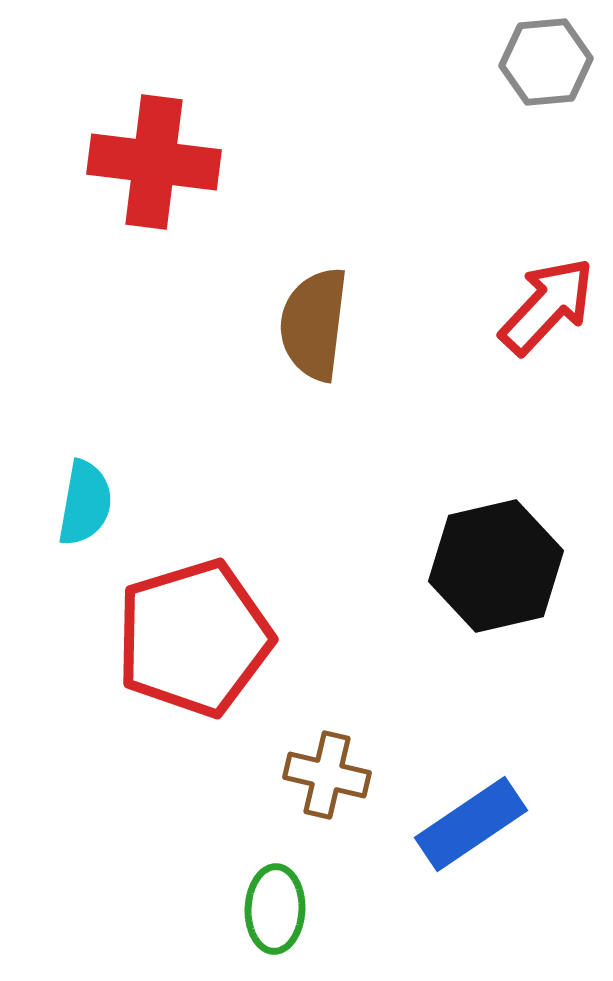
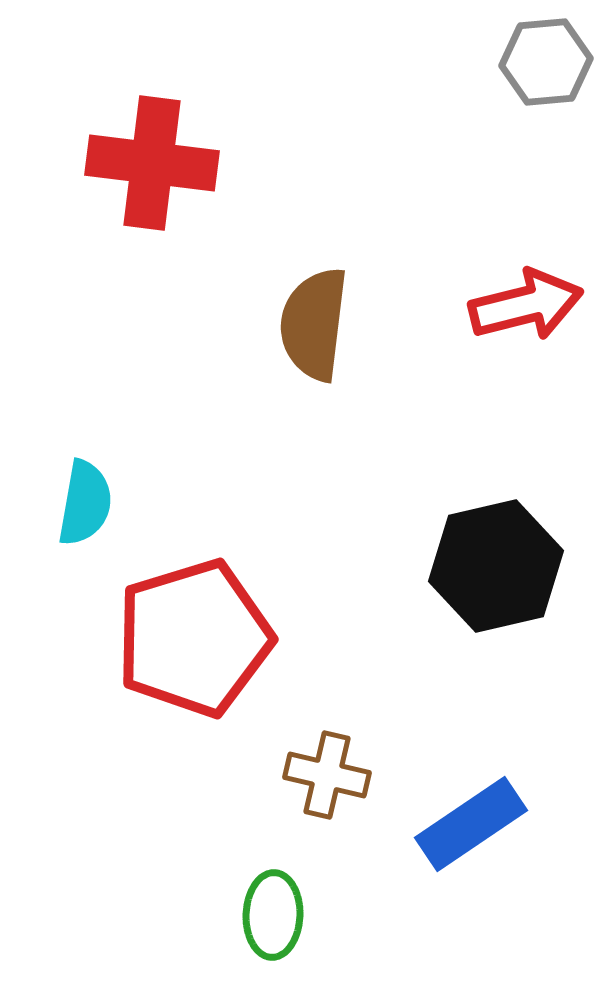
red cross: moved 2 px left, 1 px down
red arrow: moved 21 px left, 1 px up; rotated 33 degrees clockwise
green ellipse: moved 2 px left, 6 px down
